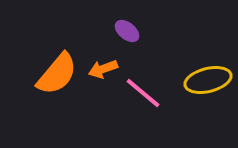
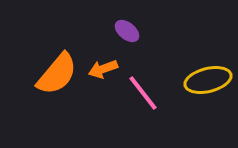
pink line: rotated 12 degrees clockwise
